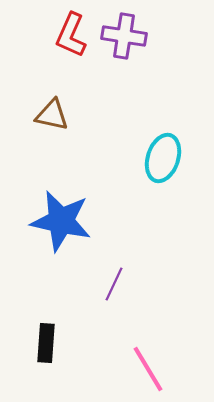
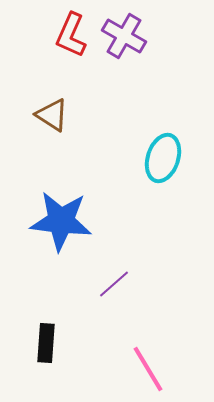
purple cross: rotated 21 degrees clockwise
brown triangle: rotated 21 degrees clockwise
blue star: rotated 6 degrees counterclockwise
purple line: rotated 24 degrees clockwise
